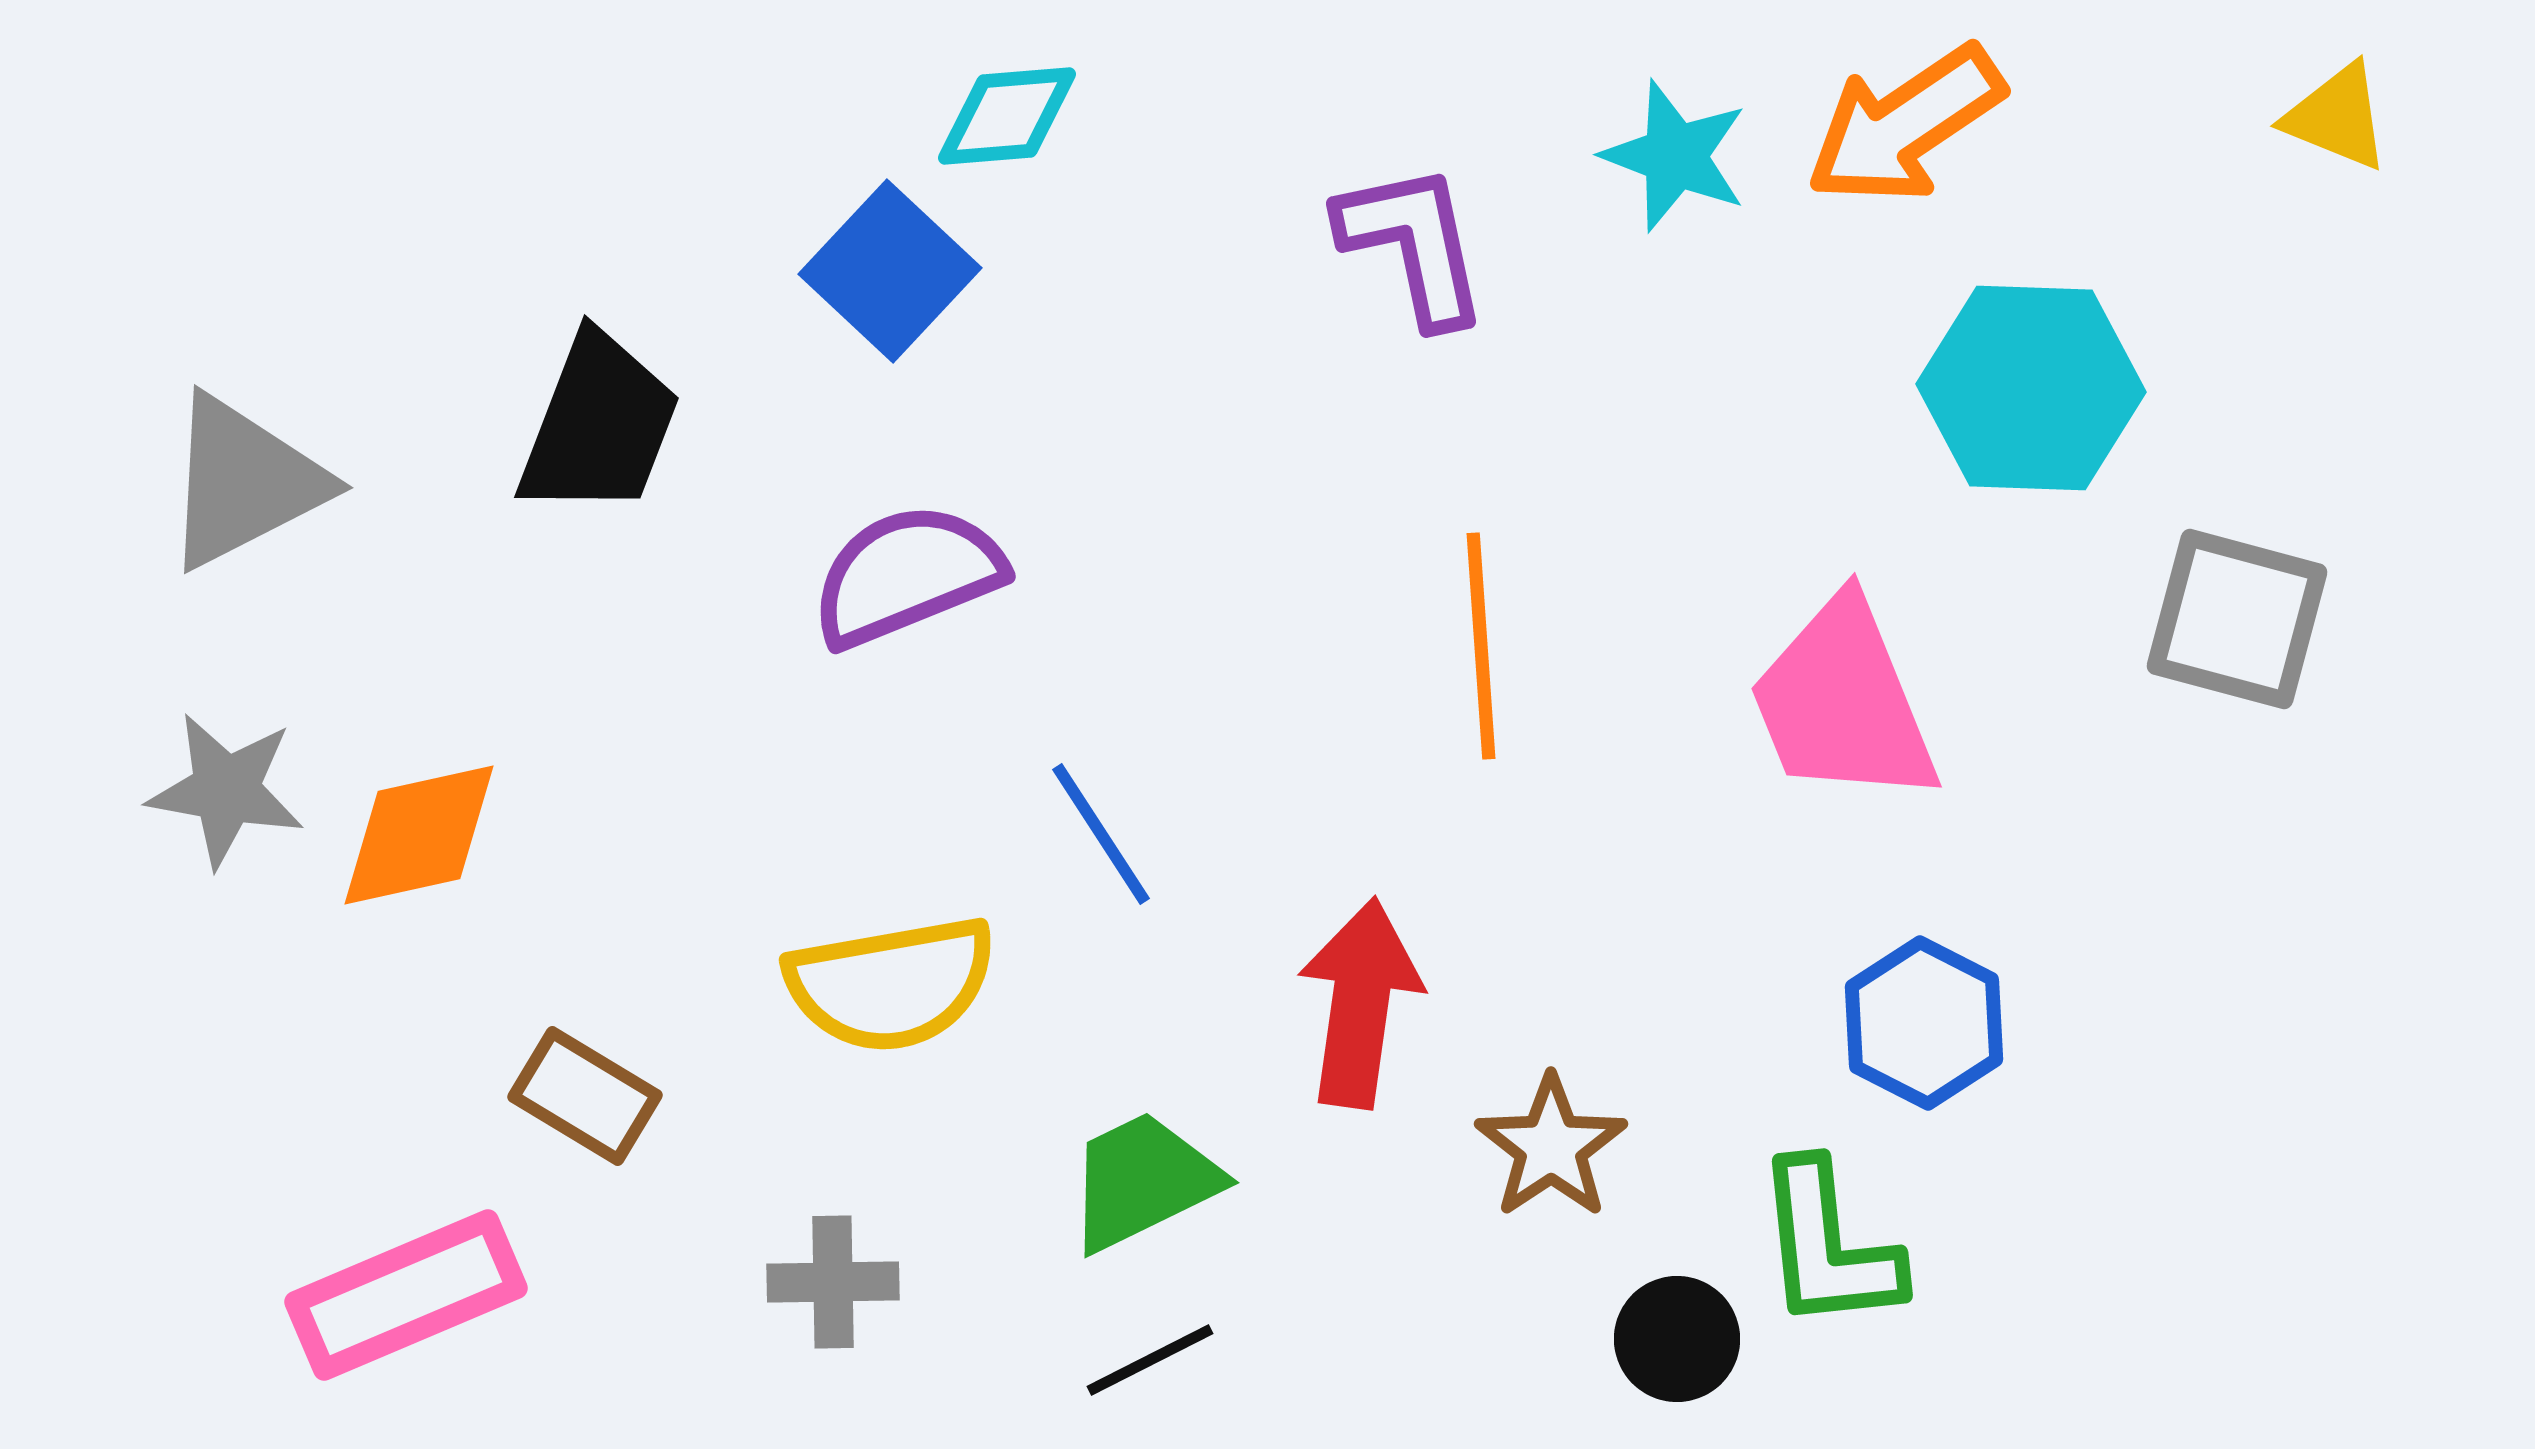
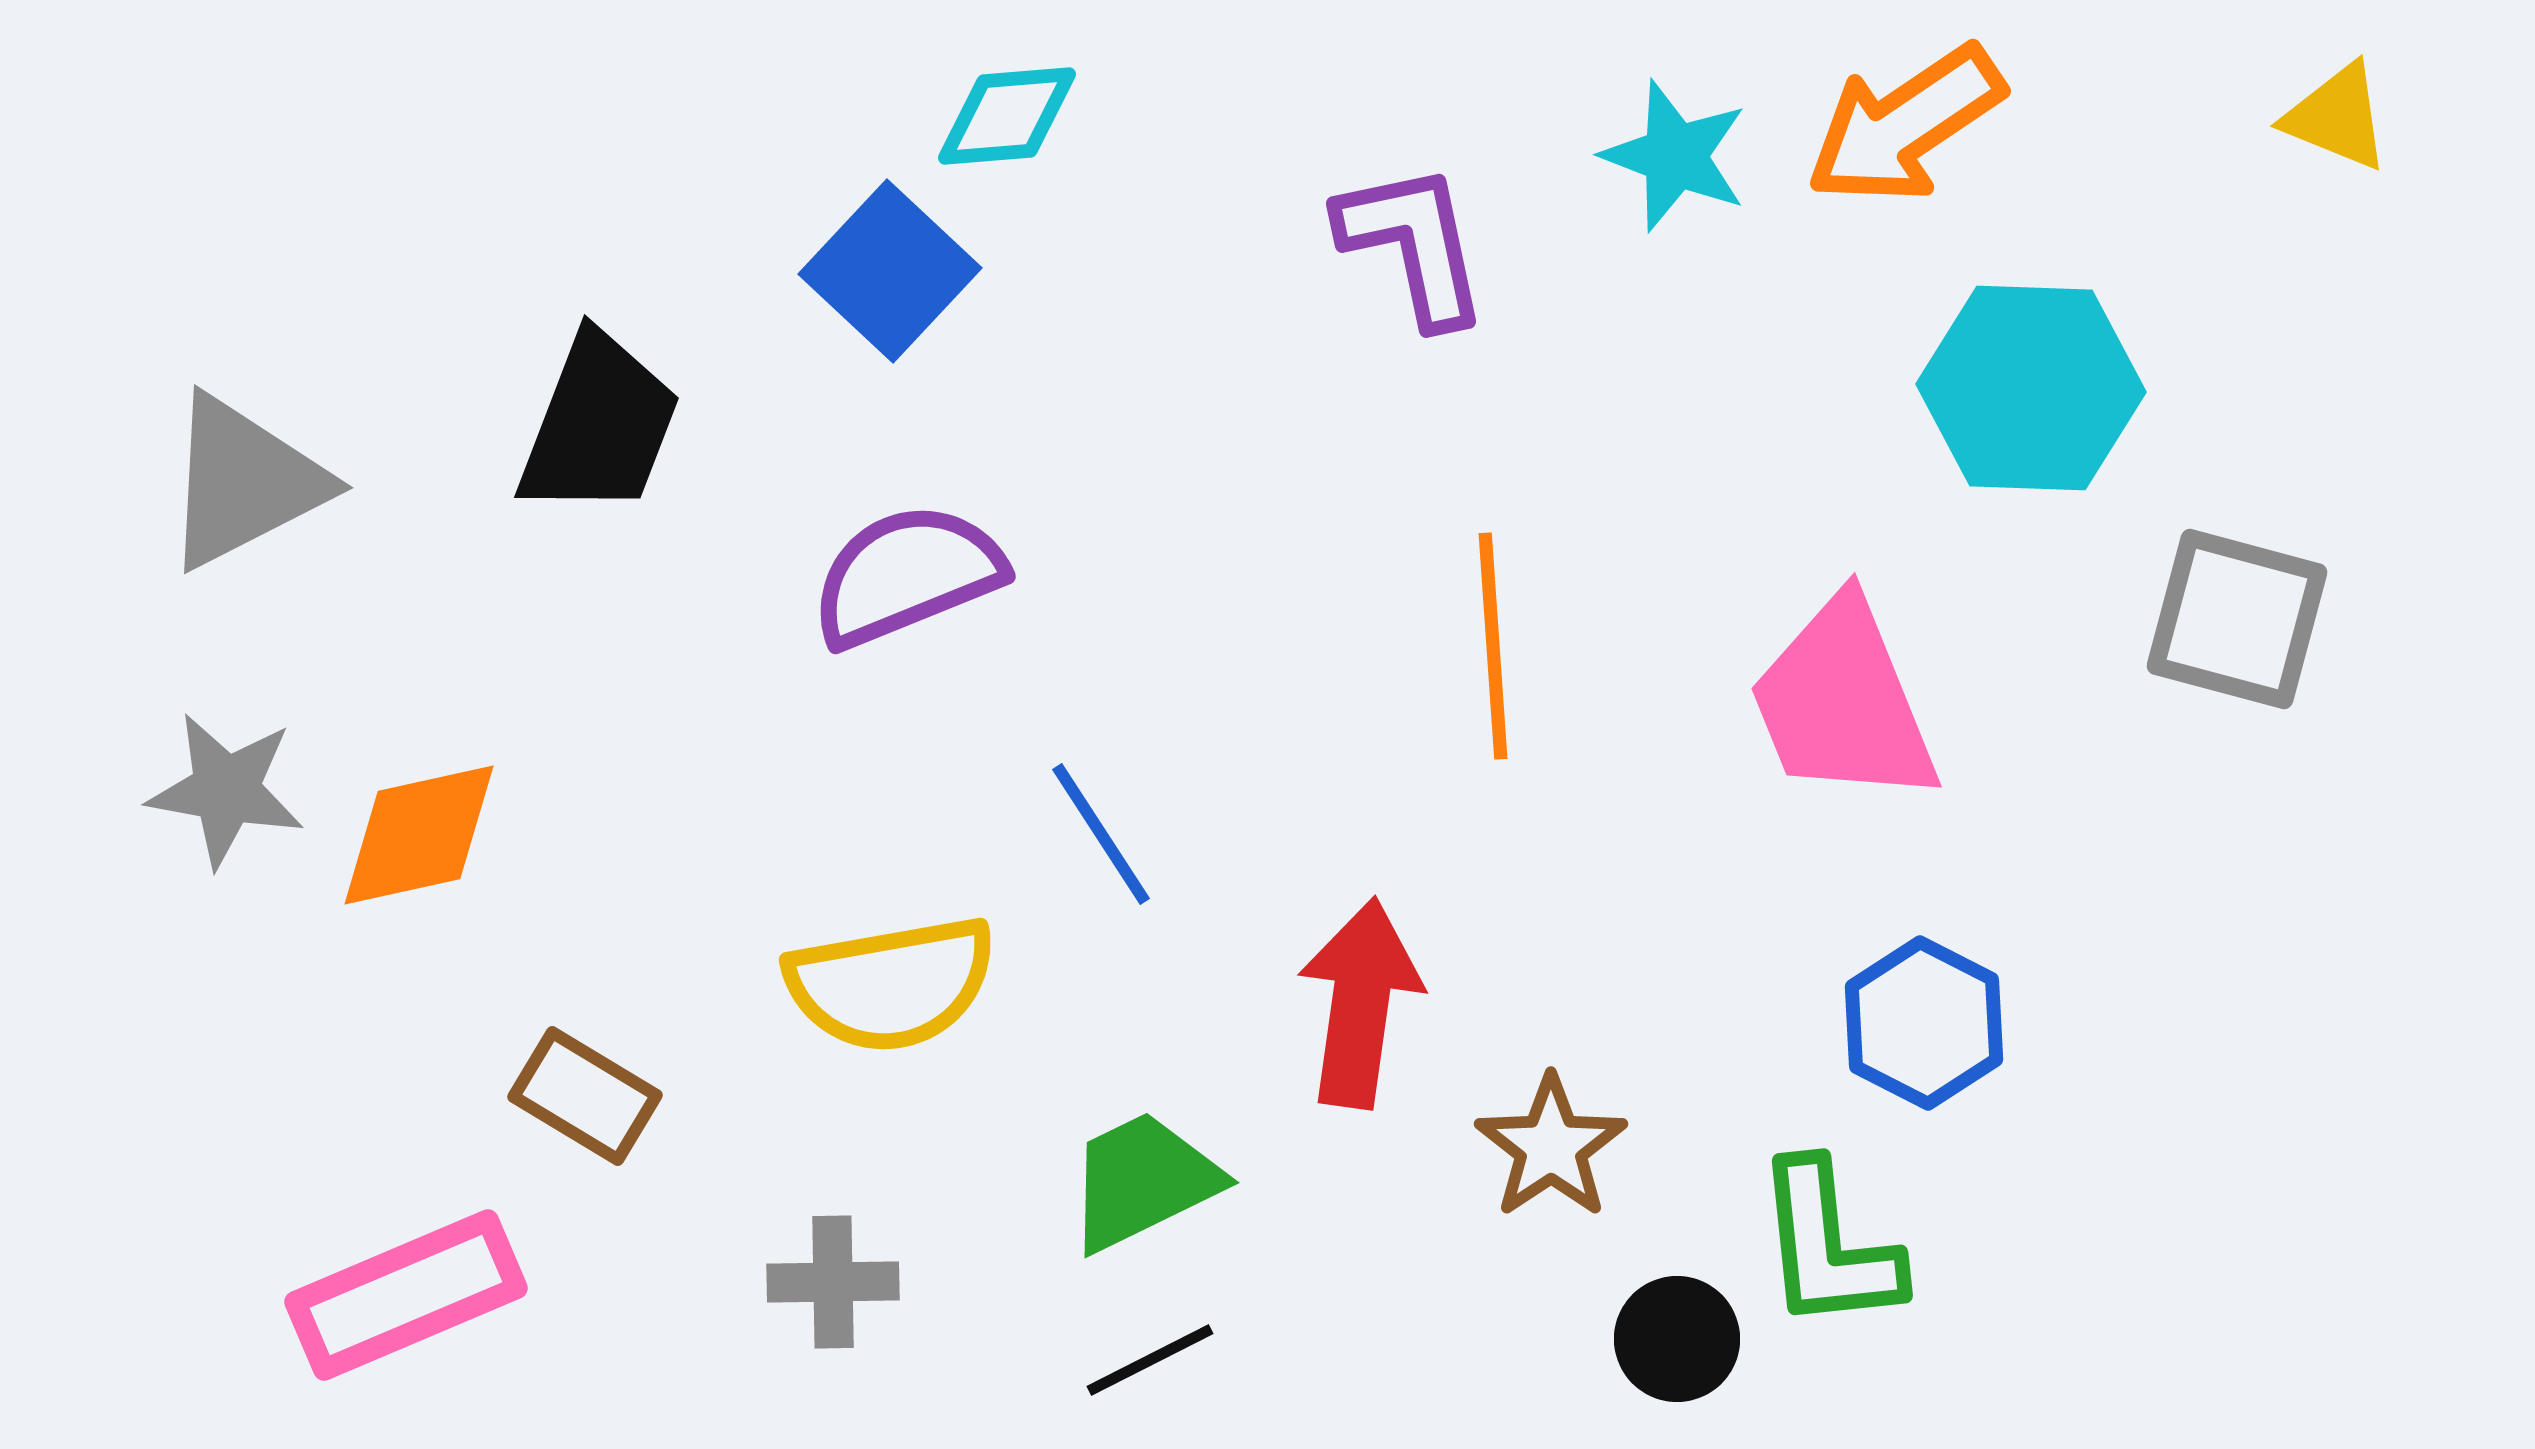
orange line: moved 12 px right
